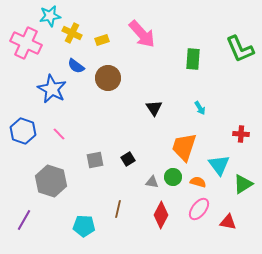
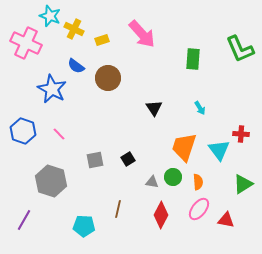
cyan star: rotated 30 degrees clockwise
yellow cross: moved 2 px right, 4 px up
cyan triangle: moved 15 px up
orange semicircle: rotated 70 degrees clockwise
red triangle: moved 2 px left, 2 px up
